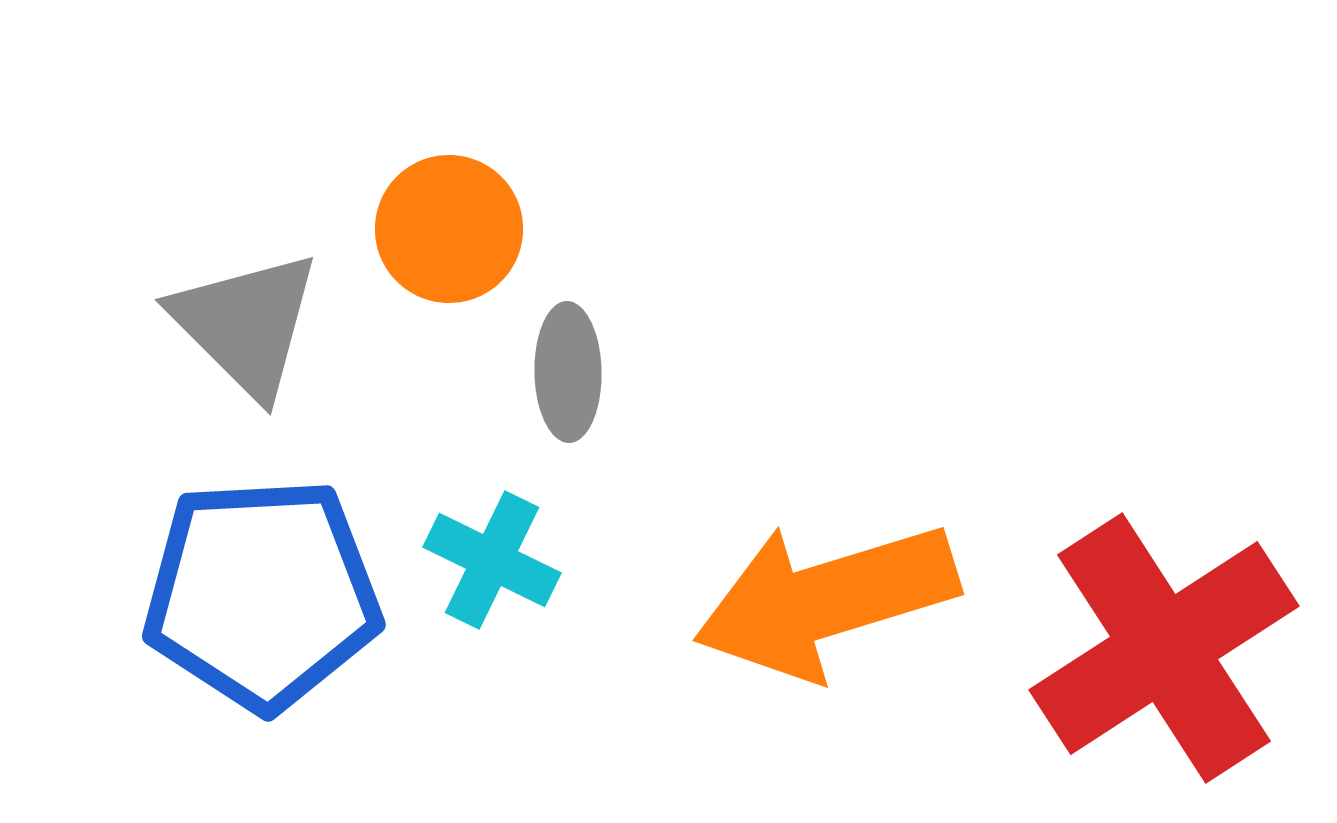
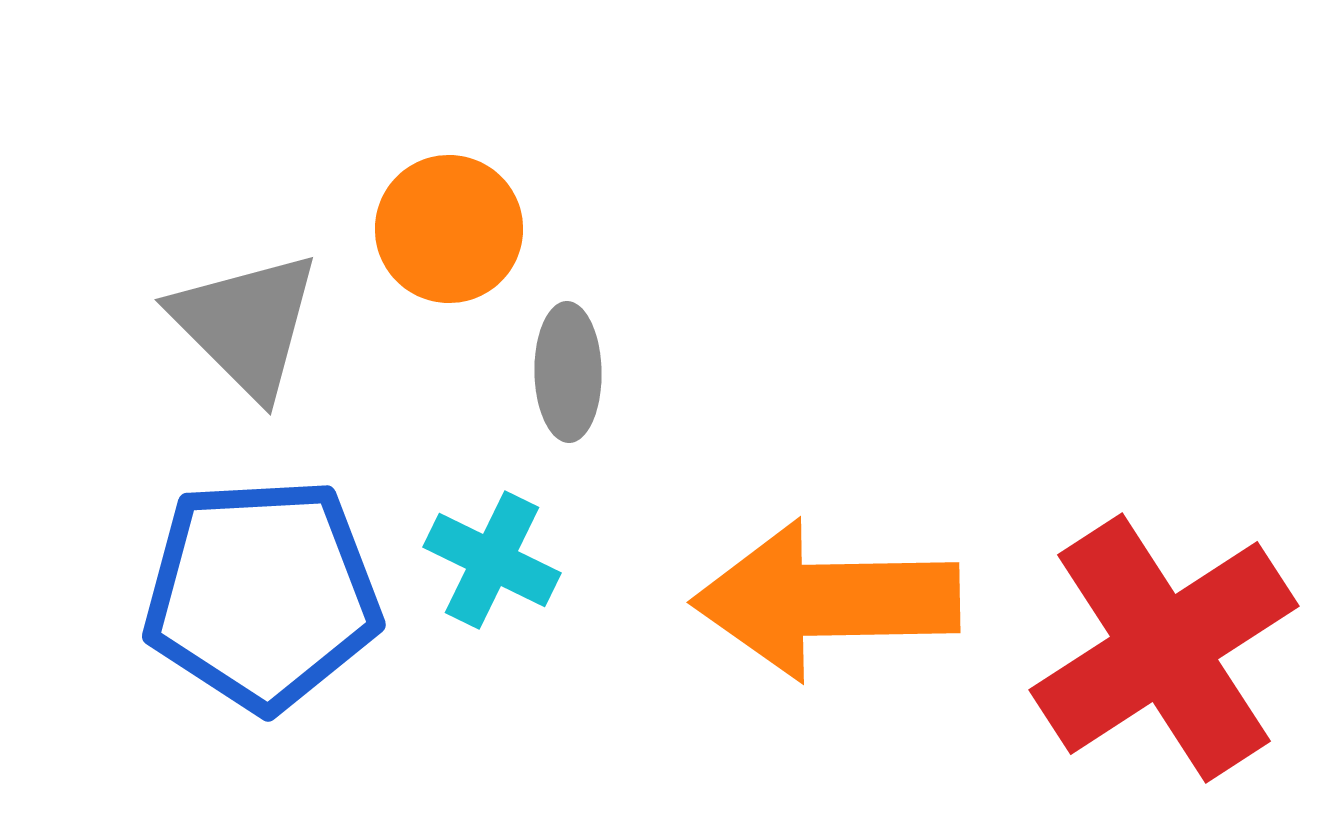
orange arrow: rotated 16 degrees clockwise
